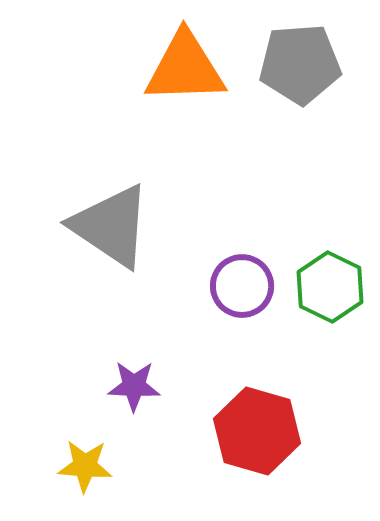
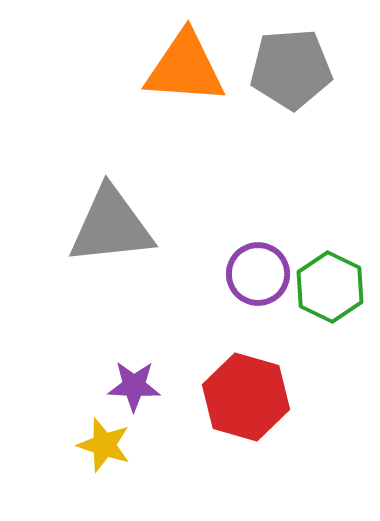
gray pentagon: moved 9 px left, 5 px down
orange triangle: rotated 6 degrees clockwise
gray triangle: rotated 40 degrees counterclockwise
purple circle: moved 16 px right, 12 px up
red hexagon: moved 11 px left, 34 px up
yellow star: moved 19 px right, 21 px up; rotated 14 degrees clockwise
